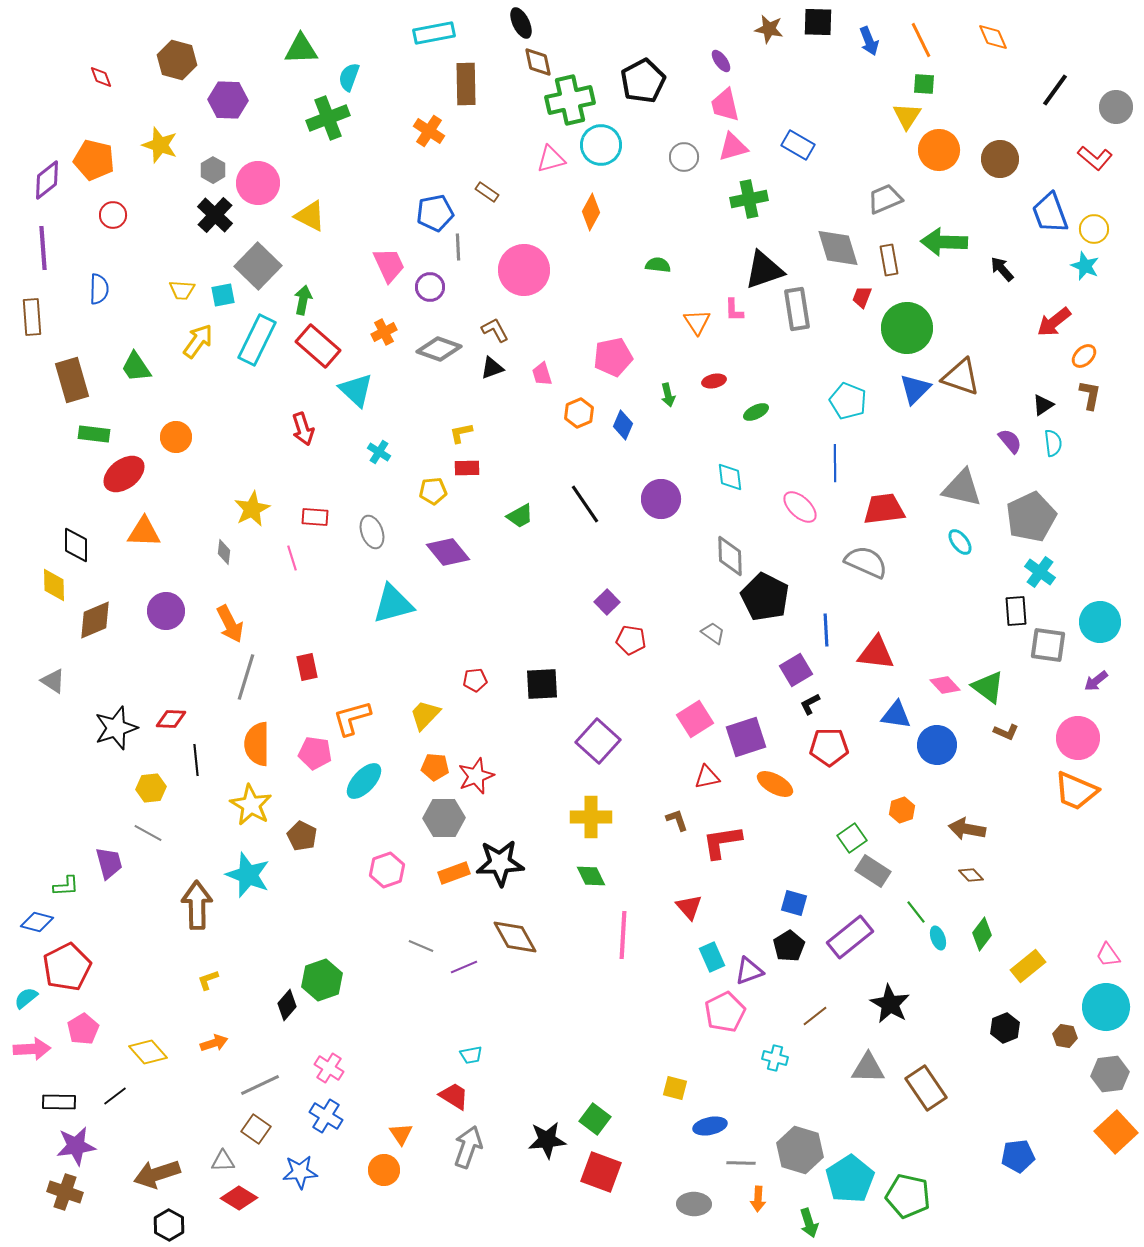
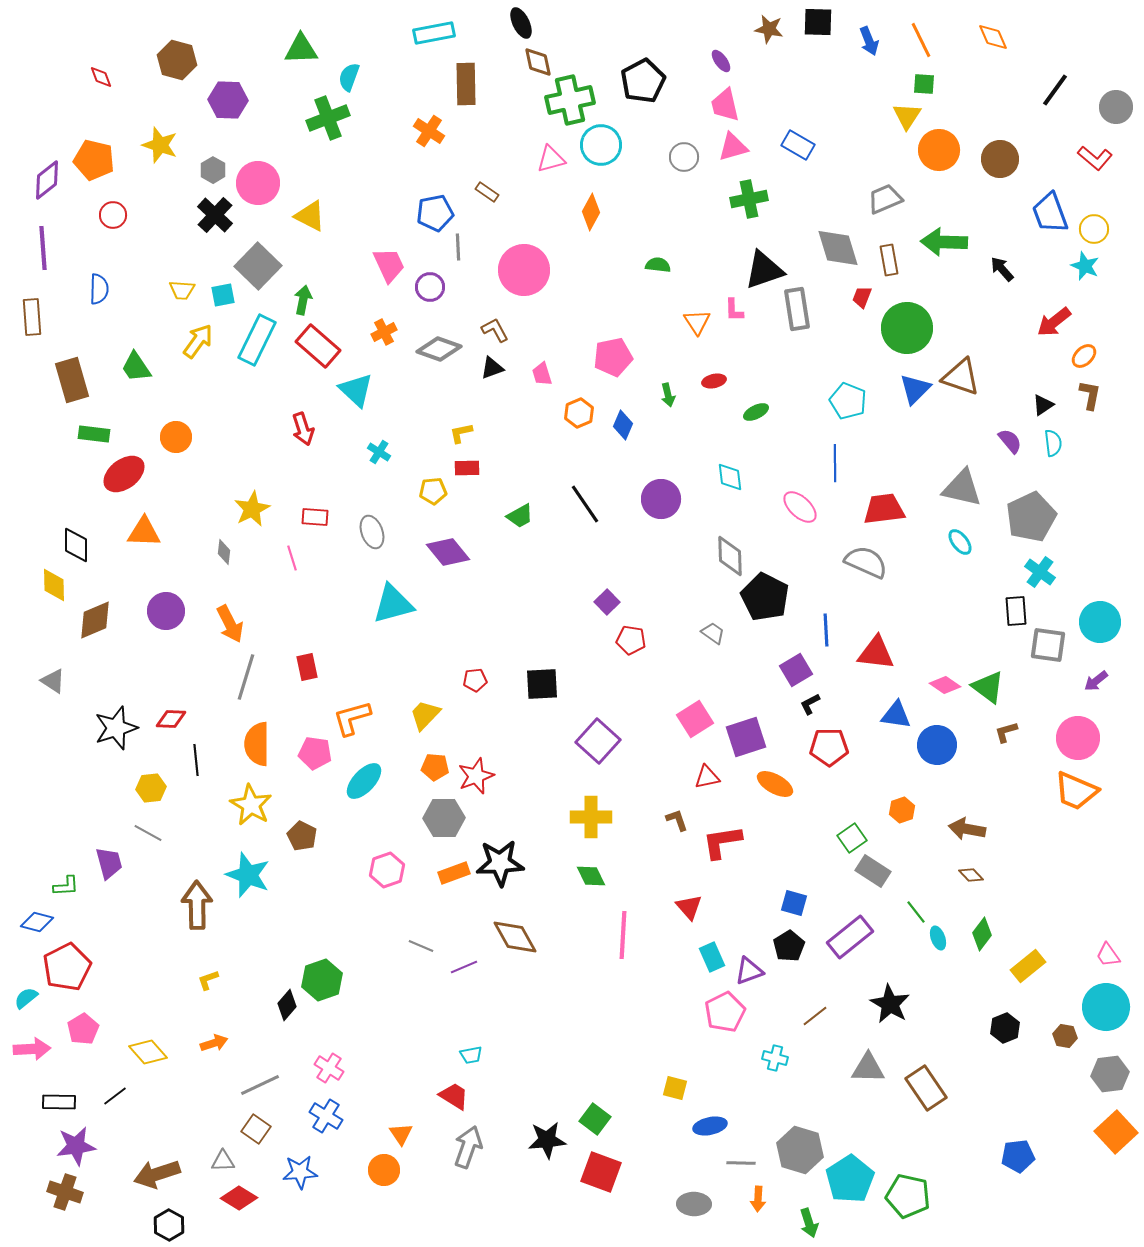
pink diamond at (945, 685): rotated 12 degrees counterclockwise
brown L-shape at (1006, 732): rotated 140 degrees clockwise
